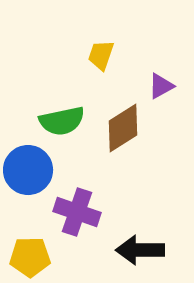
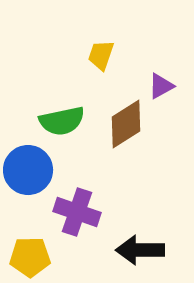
brown diamond: moved 3 px right, 4 px up
